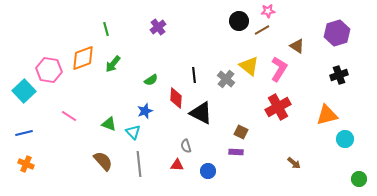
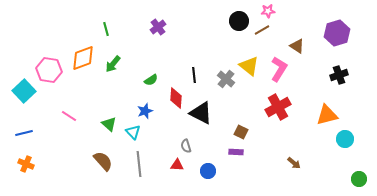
green triangle: rotated 21 degrees clockwise
